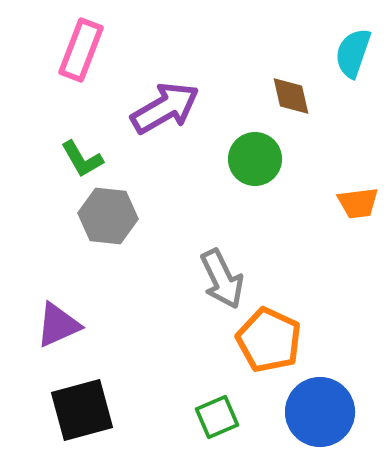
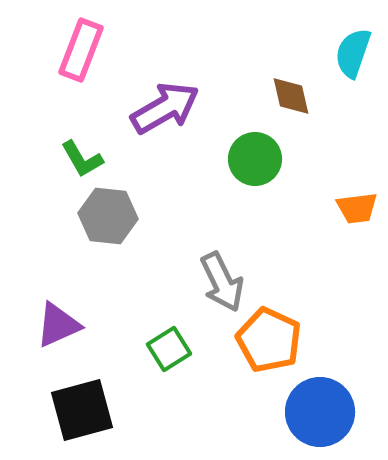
orange trapezoid: moved 1 px left, 5 px down
gray arrow: moved 3 px down
green square: moved 48 px left, 68 px up; rotated 9 degrees counterclockwise
